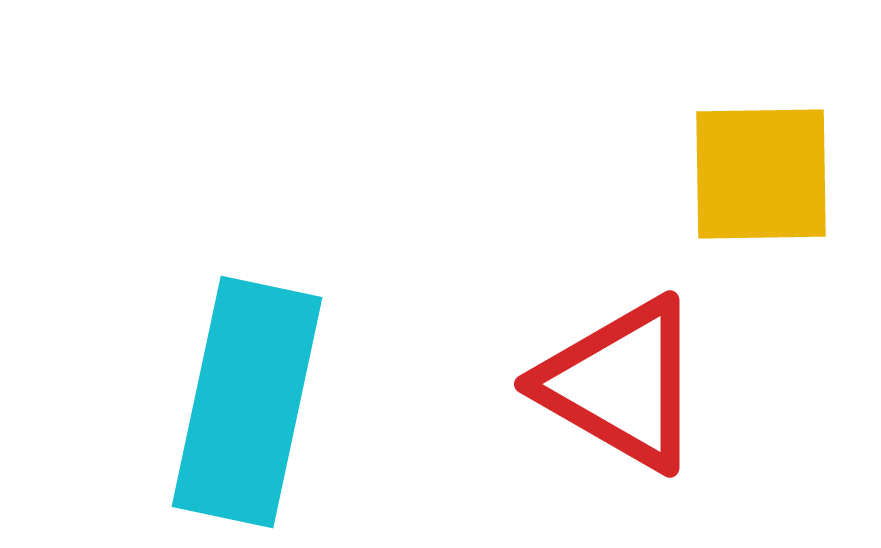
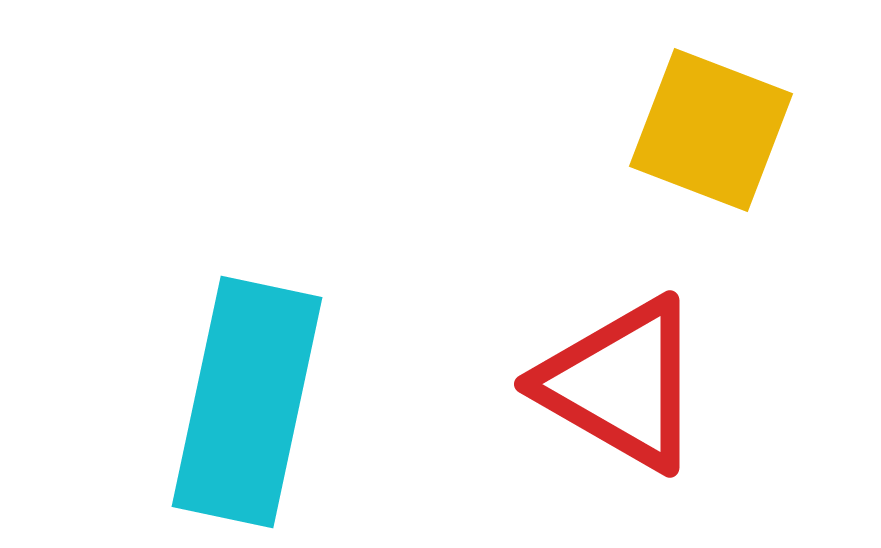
yellow square: moved 50 px left, 44 px up; rotated 22 degrees clockwise
